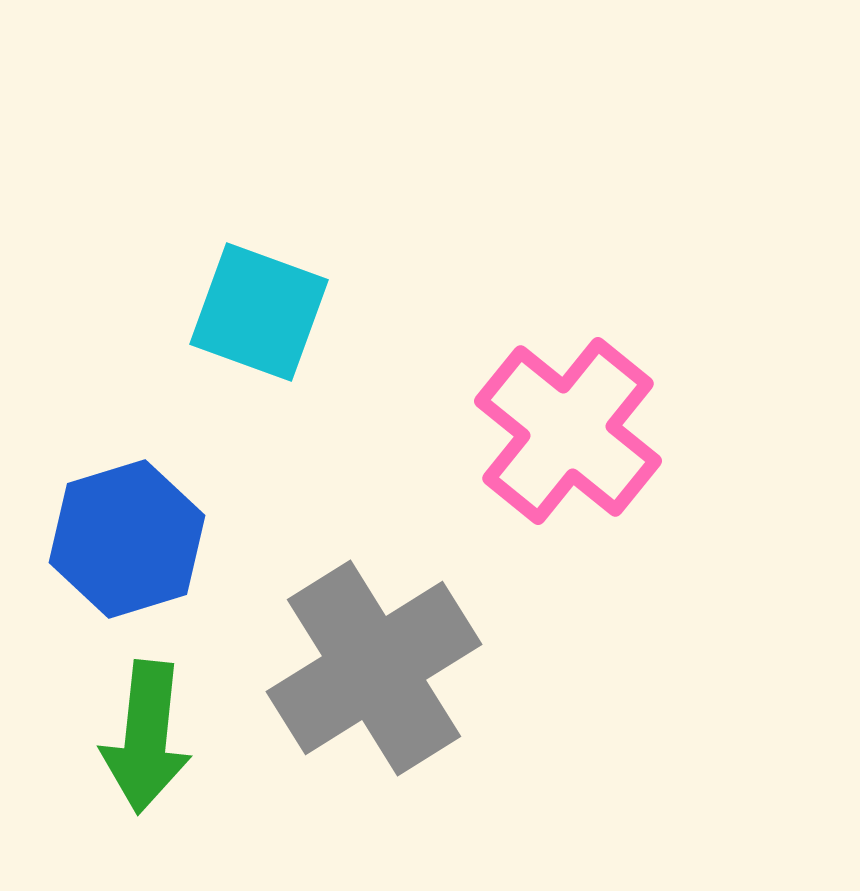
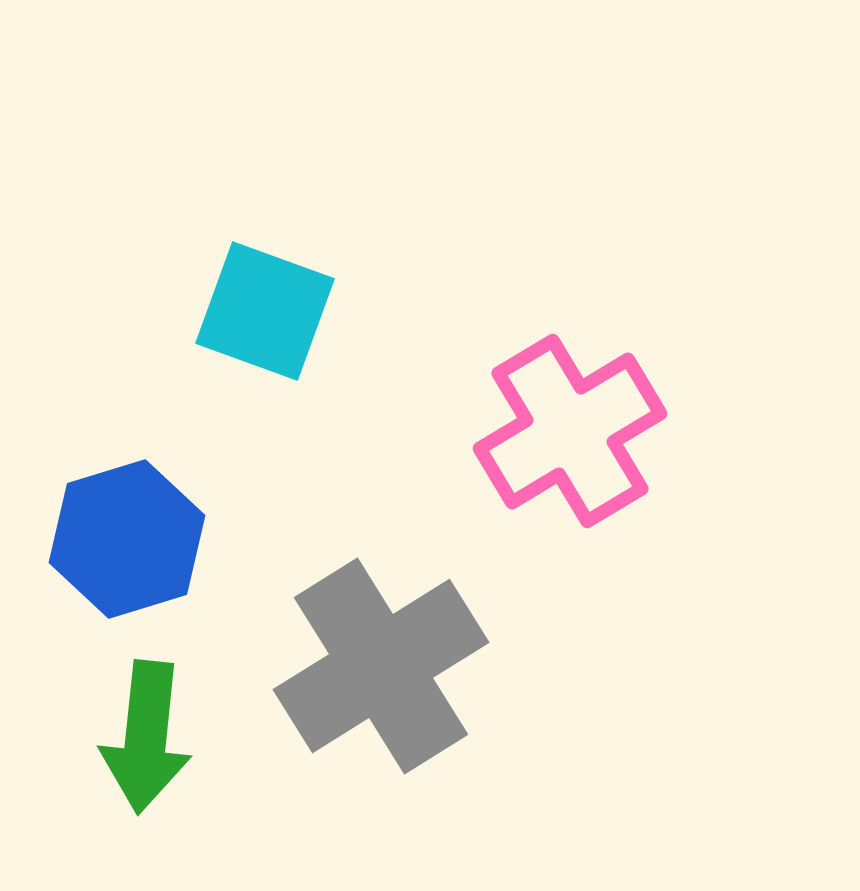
cyan square: moved 6 px right, 1 px up
pink cross: moved 2 px right; rotated 20 degrees clockwise
gray cross: moved 7 px right, 2 px up
